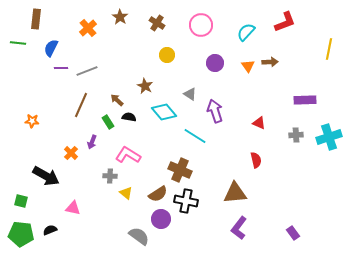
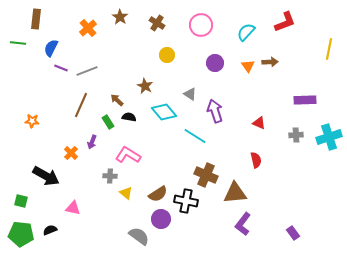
purple line at (61, 68): rotated 24 degrees clockwise
brown cross at (180, 170): moved 26 px right, 5 px down
purple L-shape at (239, 228): moved 4 px right, 4 px up
